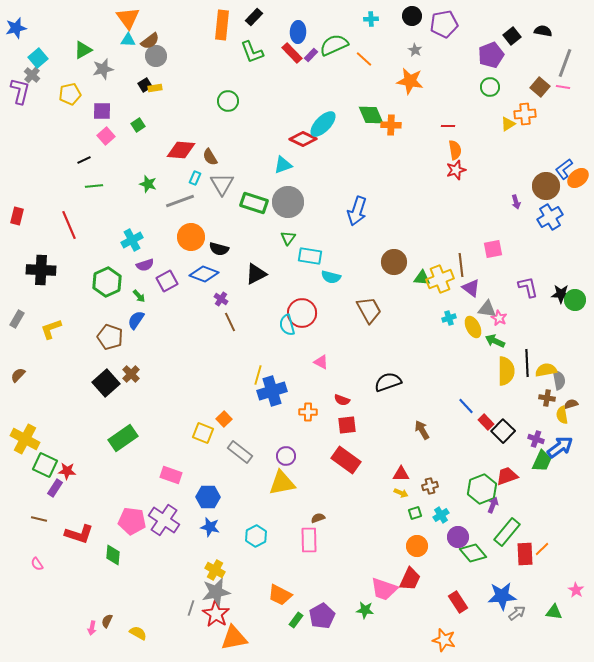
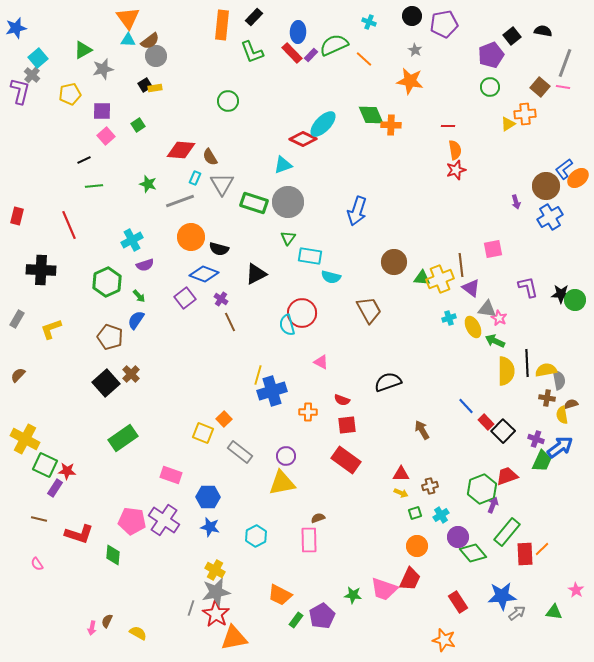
cyan cross at (371, 19): moved 2 px left, 3 px down; rotated 24 degrees clockwise
purple square at (167, 281): moved 18 px right, 17 px down; rotated 10 degrees counterclockwise
green star at (365, 610): moved 12 px left, 15 px up
